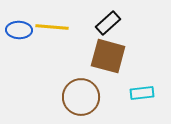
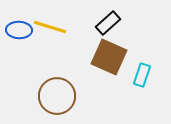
yellow line: moved 2 px left; rotated 12 degrees clockwise
brown square: moved 1 px right, 1 px down; rotated 9 degrees clockwise
cyan rectangle: moved 18 px up; rotated 65 degrees counterclockwise
brown circle: moved 24 px left, 1 px up
